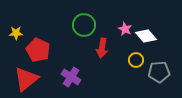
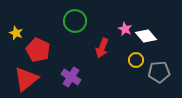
green circle: moved 9 px left, 4 px up
yellow star: rotated 24 degrees clockwise
red arrow: rotated 12 degrees clockwise
